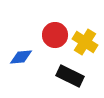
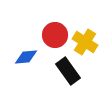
blue diamond: moved 5 px right
black rectangle: moved 2 px left, 5 px up; rotated 28 degrees clockwise
